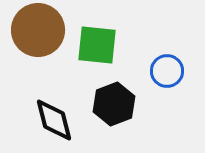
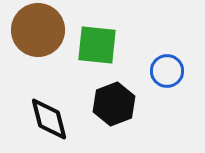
black diamond: moved 5 px left, 1 px up
